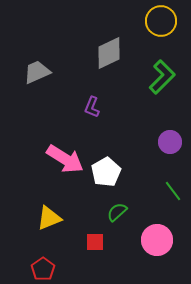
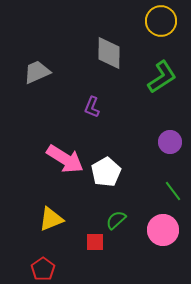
gray diamond: rotated 64 degrees counterclockwise
green L-shape: rotated 12 degrees clockwise
green semicircle: moved 1 px left, 8 px down
yellow triangle: moved 2 px right, 1 px down
pink circle: moved 6 px right, 10 px up
